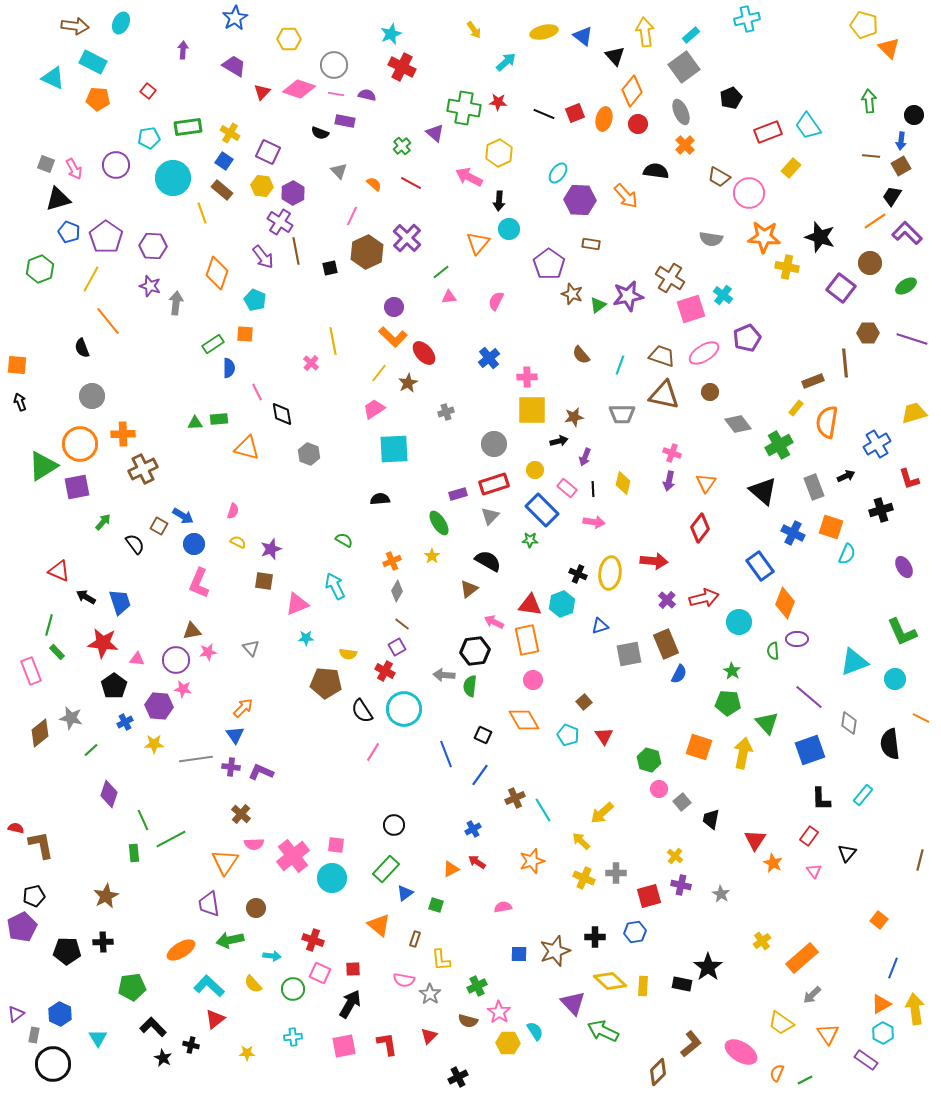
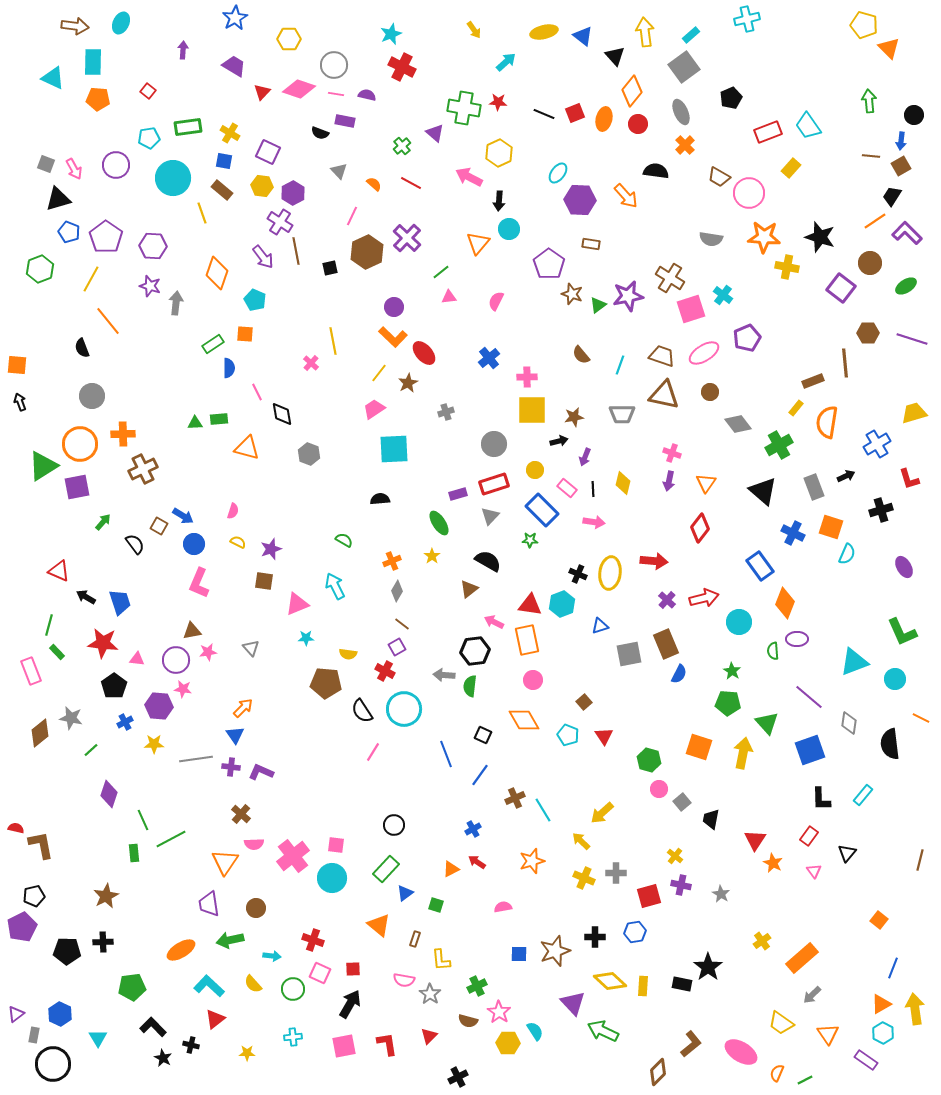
cyan rectangle at (93, 62): rotated 64 degrees clockwise
blue square at (224, 161): rotated 24 degrees counterclockwise
